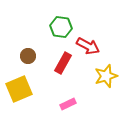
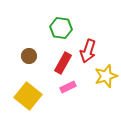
green hexagon: moved 1 px down
red arrow: moved 5 px down; rotated 80 degrees clockwise
brown circle: moved 1 px right
yellow square: moved 9 px right, 7 px down; rotated 28 degrees counterclockwise
pink rectangle: moved 17 px up
